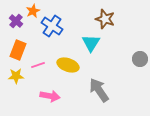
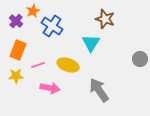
pink arrow: moved 8 px up
